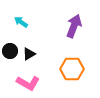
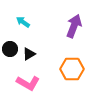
cyan arrow: moved 2 px right
black circle: moved 2 px up
